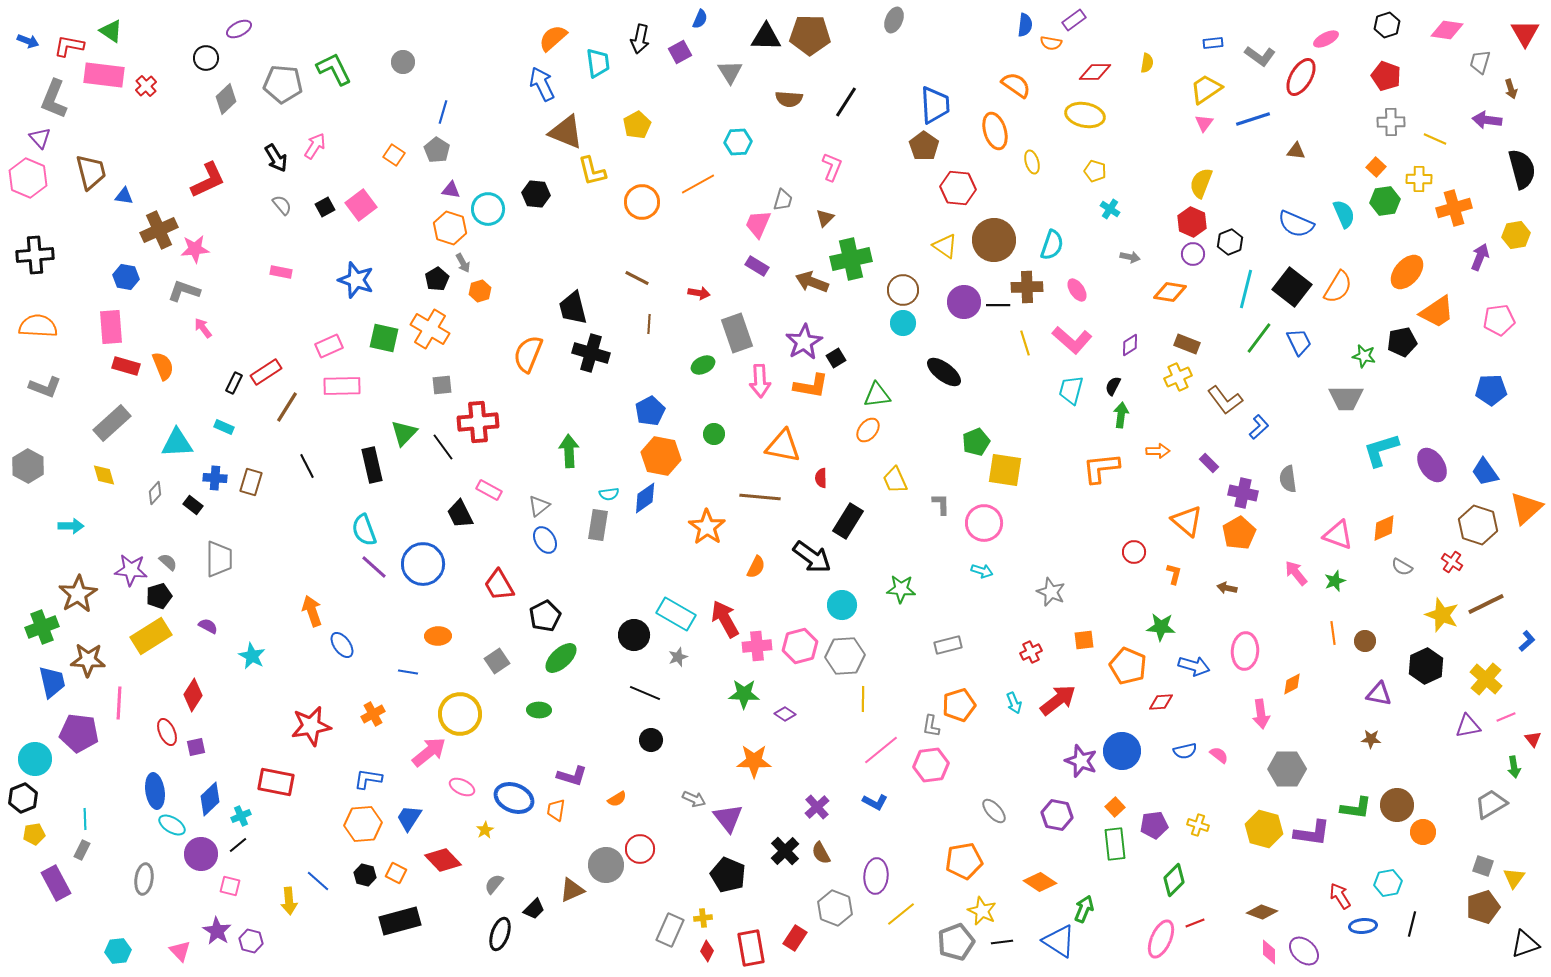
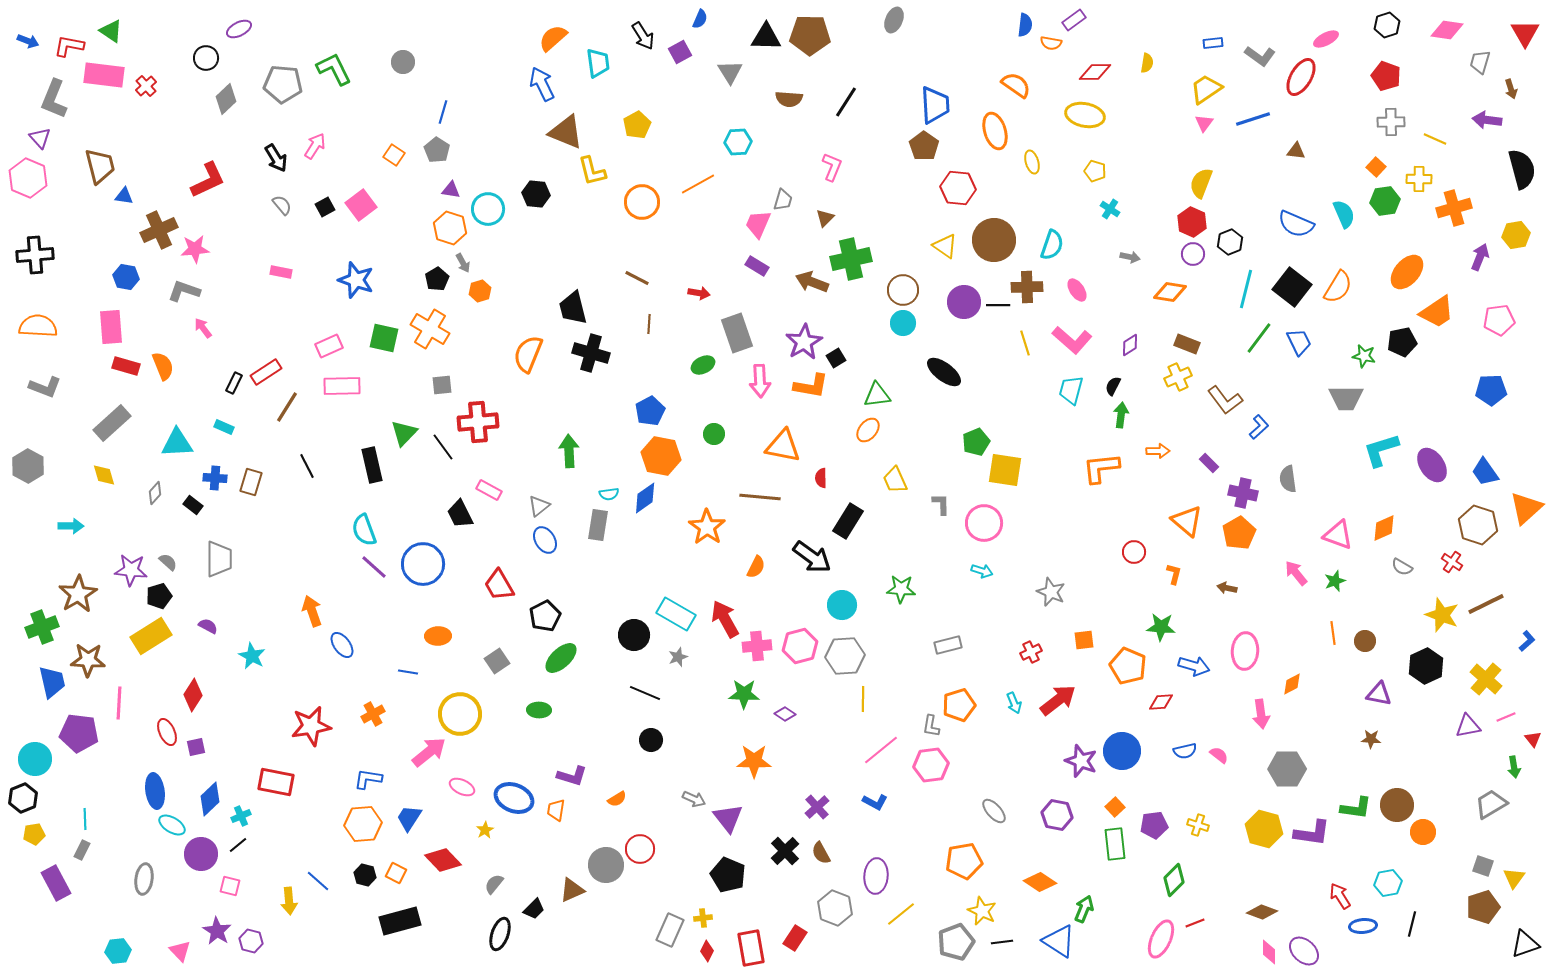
black arrow at (640, 39): moved 3 px right, 3 px up; rotated 44 degrees counterclockwise
brown trapezoid at (91, 172): moved 9 px right, 6 px up
